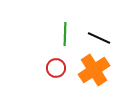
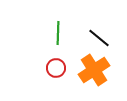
green line: moved 7 px left, 1 px up
black line: rotated 15 degrees clockwise
